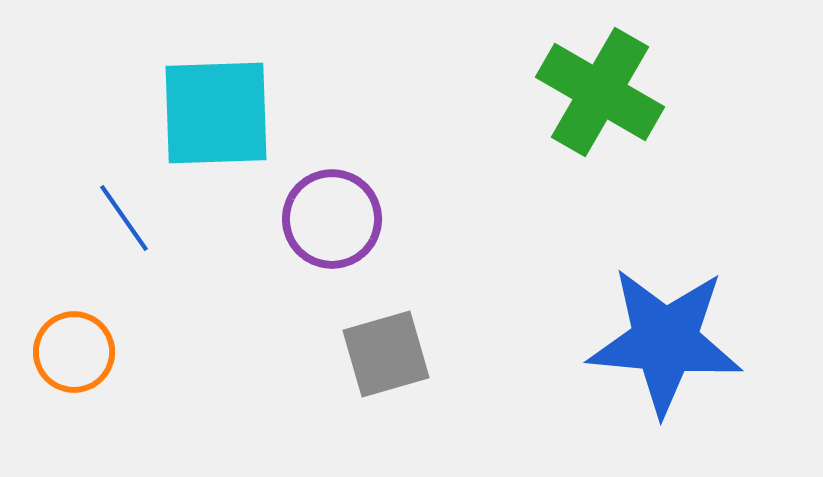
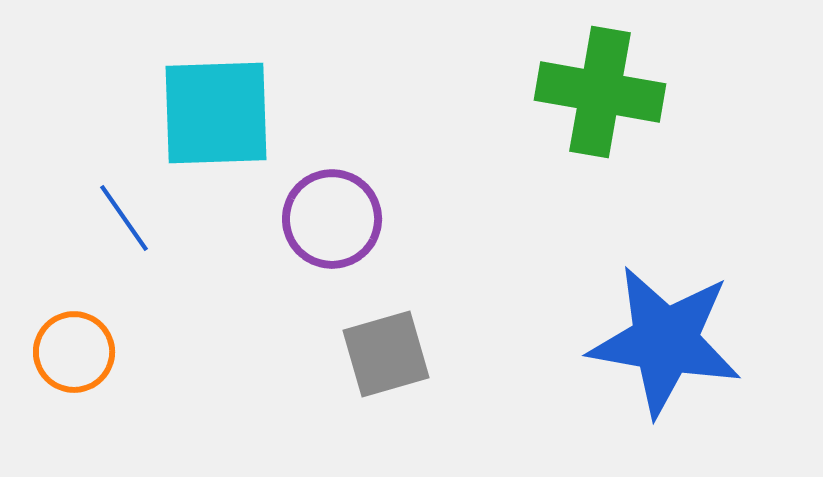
green cross: rotated 20 degrees counterclockwise
blue star: rotated 5 degrees clockwise
